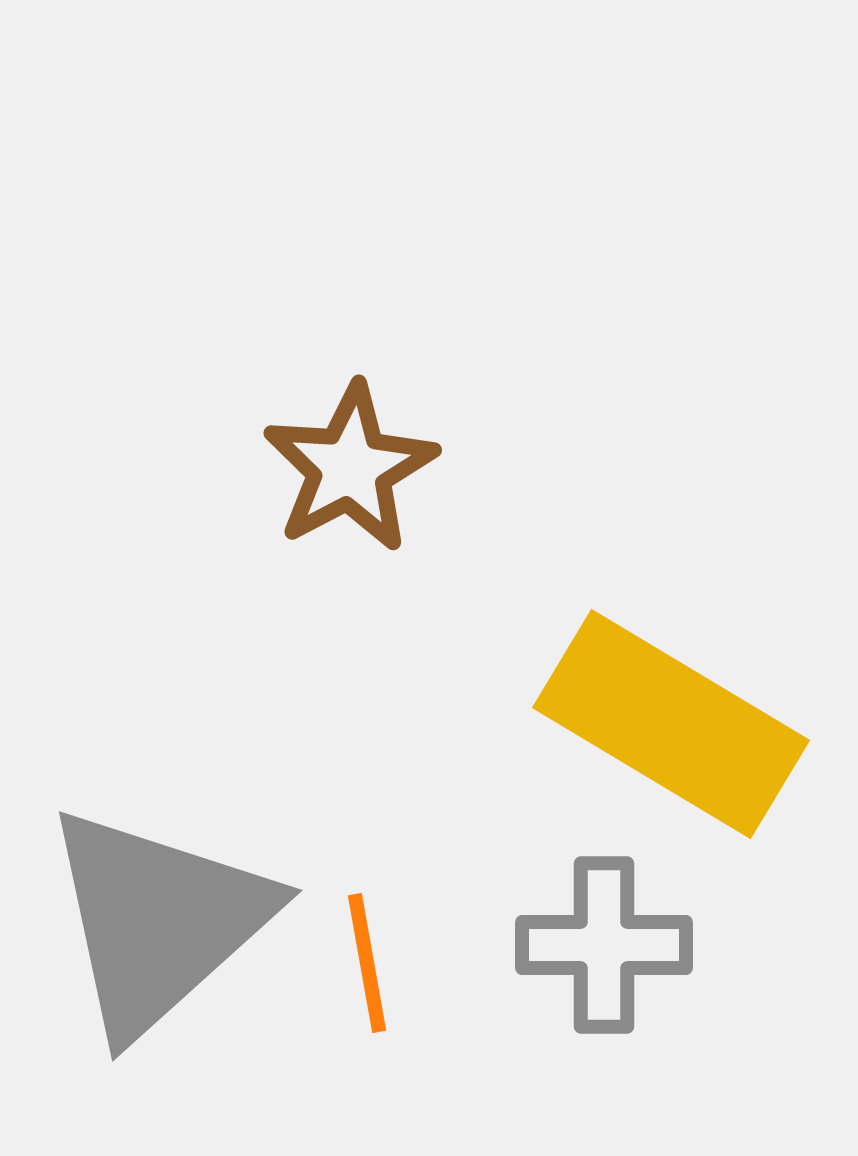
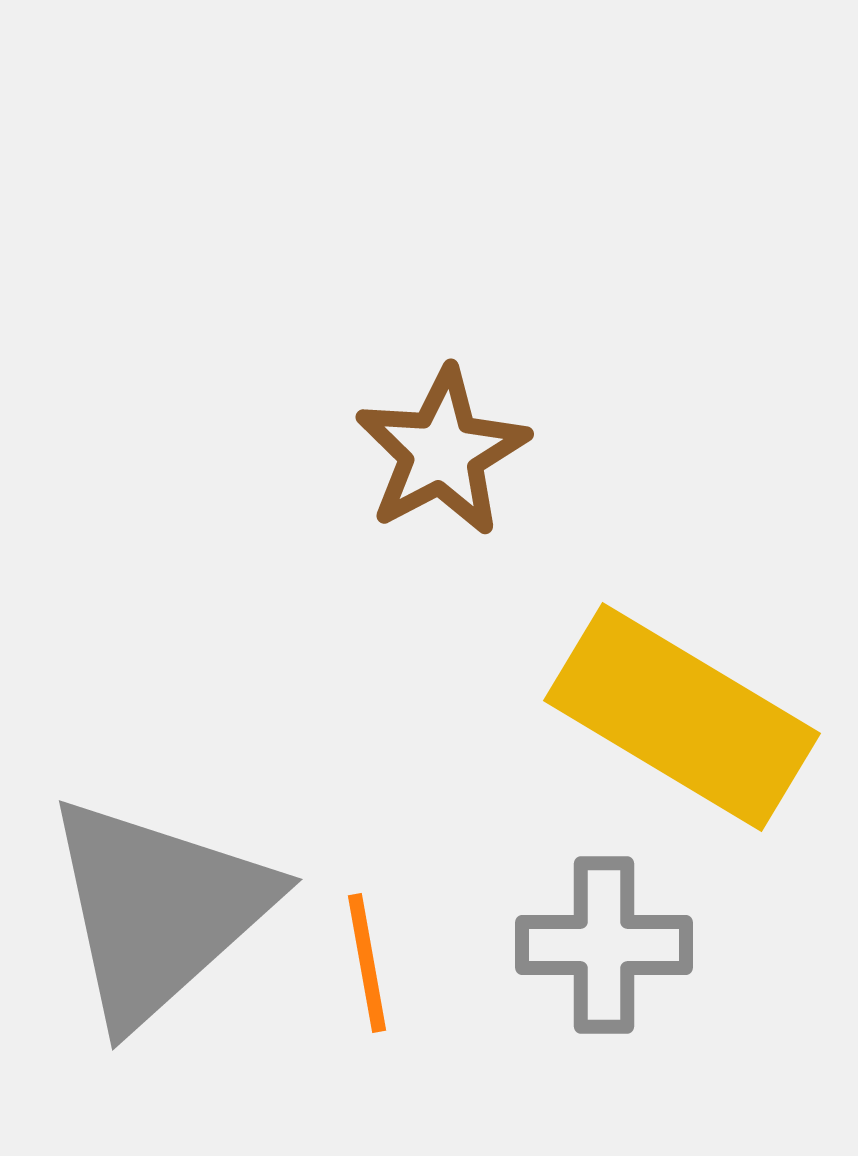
brown star: moved 92 px right, 16 px up
yellow rectangle: moved 11 px right, 7 px up
gray triangle: moved 11 px up
